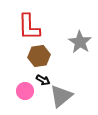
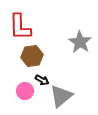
red L-shape: moved 9 px left
brown hexagon: moved 7 px left
black arrow: moved 1 px left
